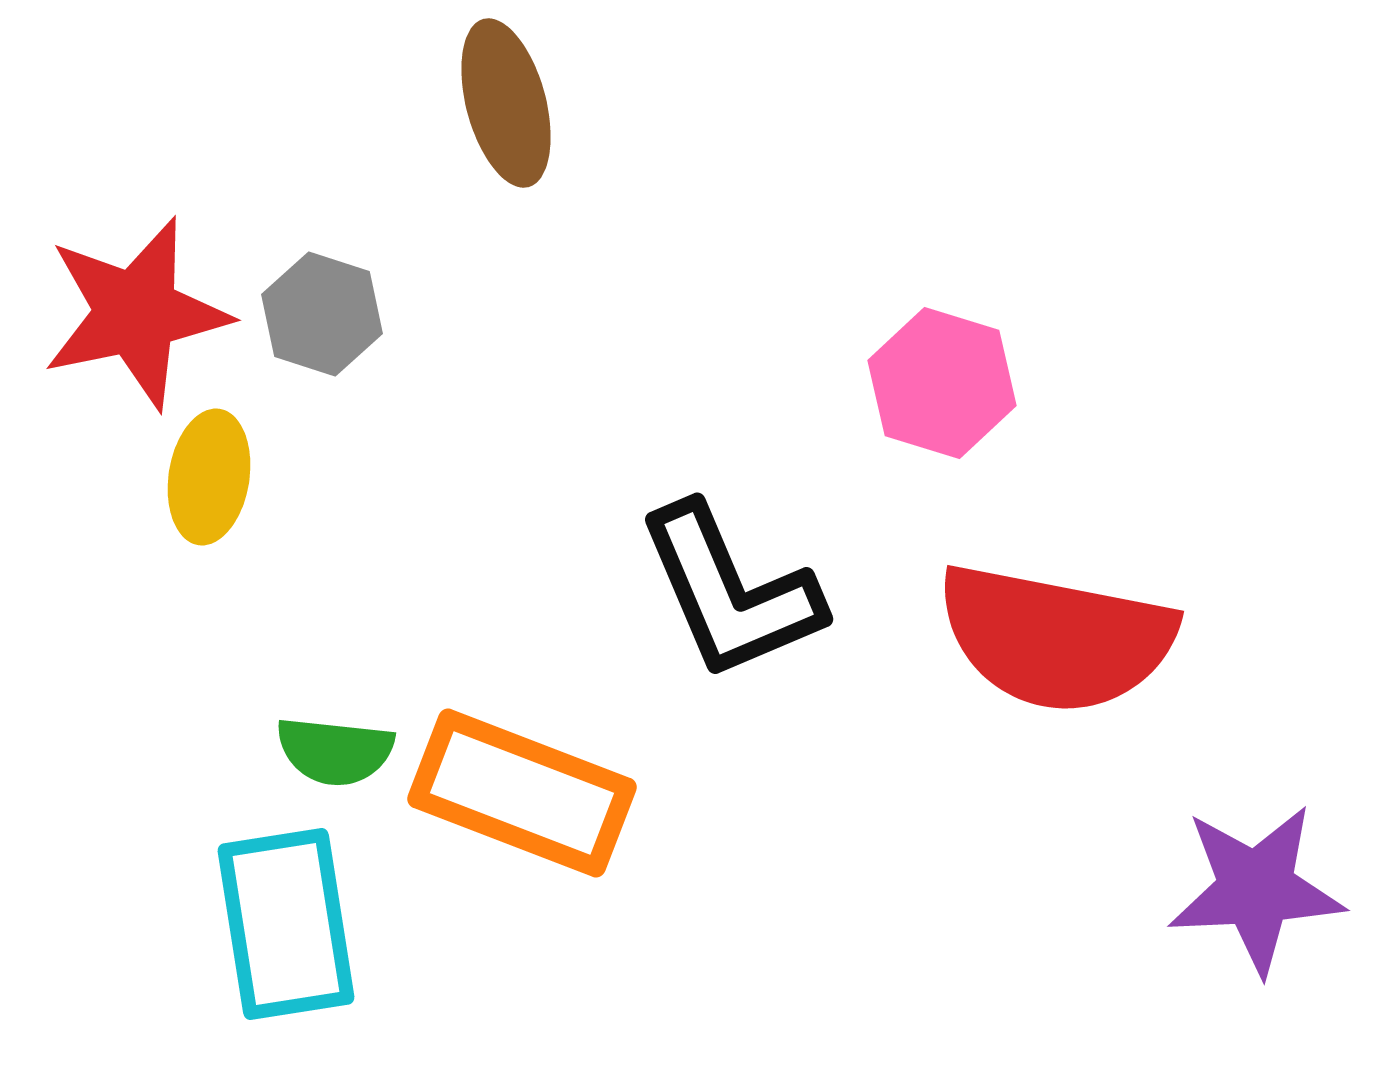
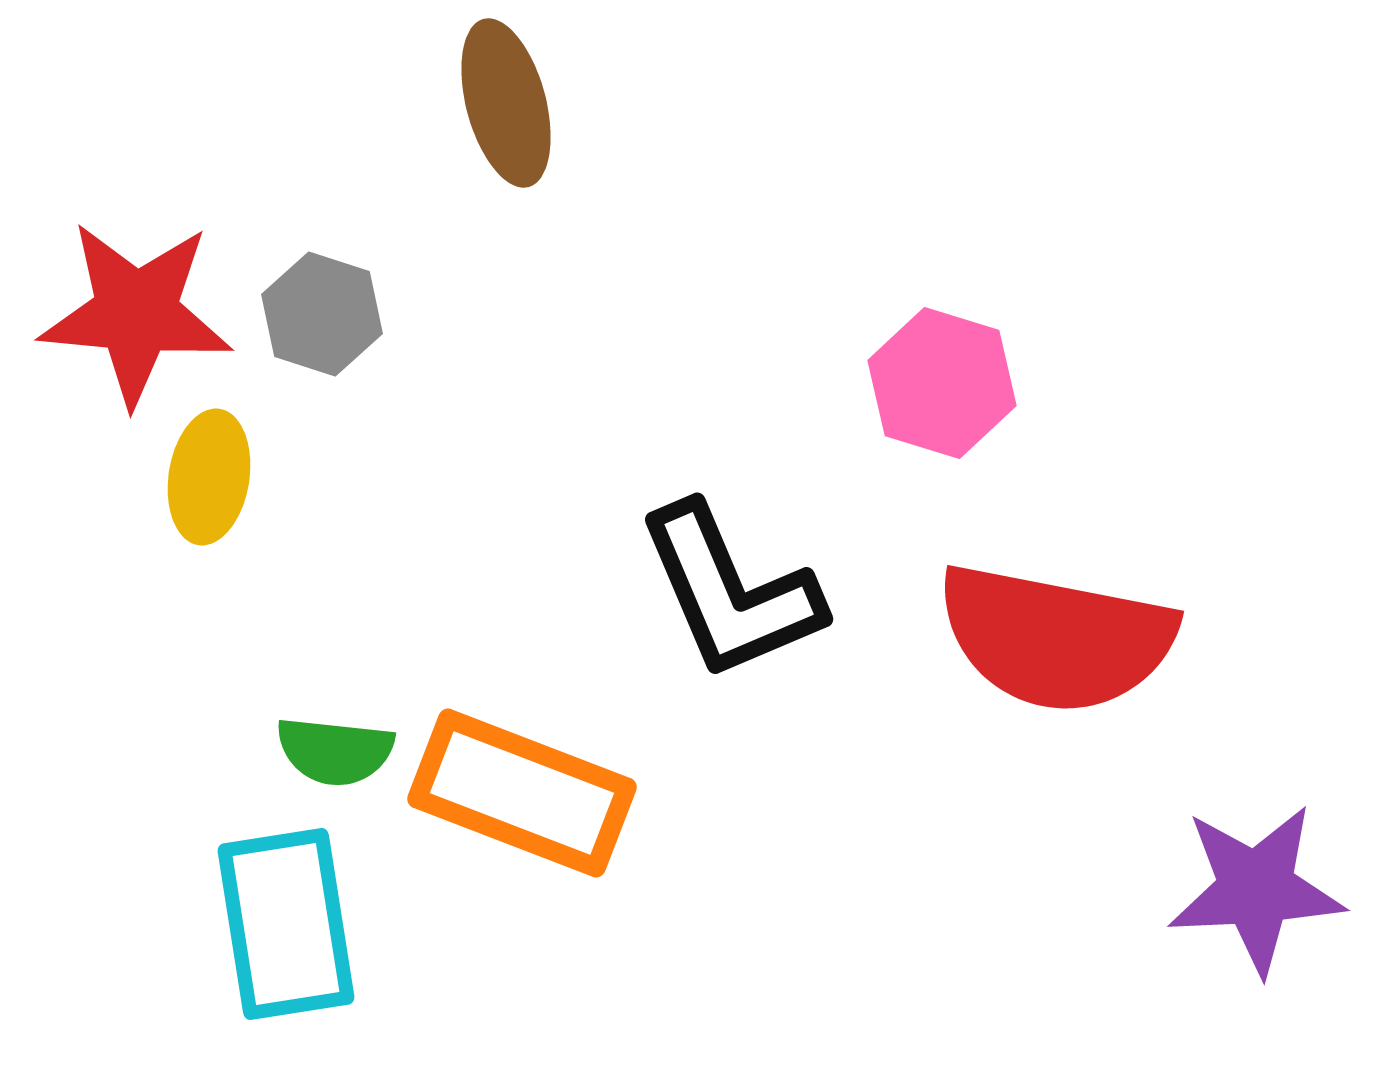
red star: rotated 17 degrees clockwise
